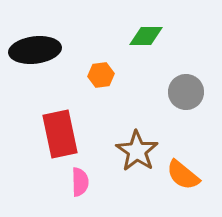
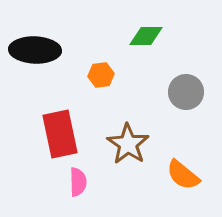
black ellipse: rotated 9 degrees clockwise
brown star: moved 9 px left, 7 px up
pink semicircle: moved 2 px left
